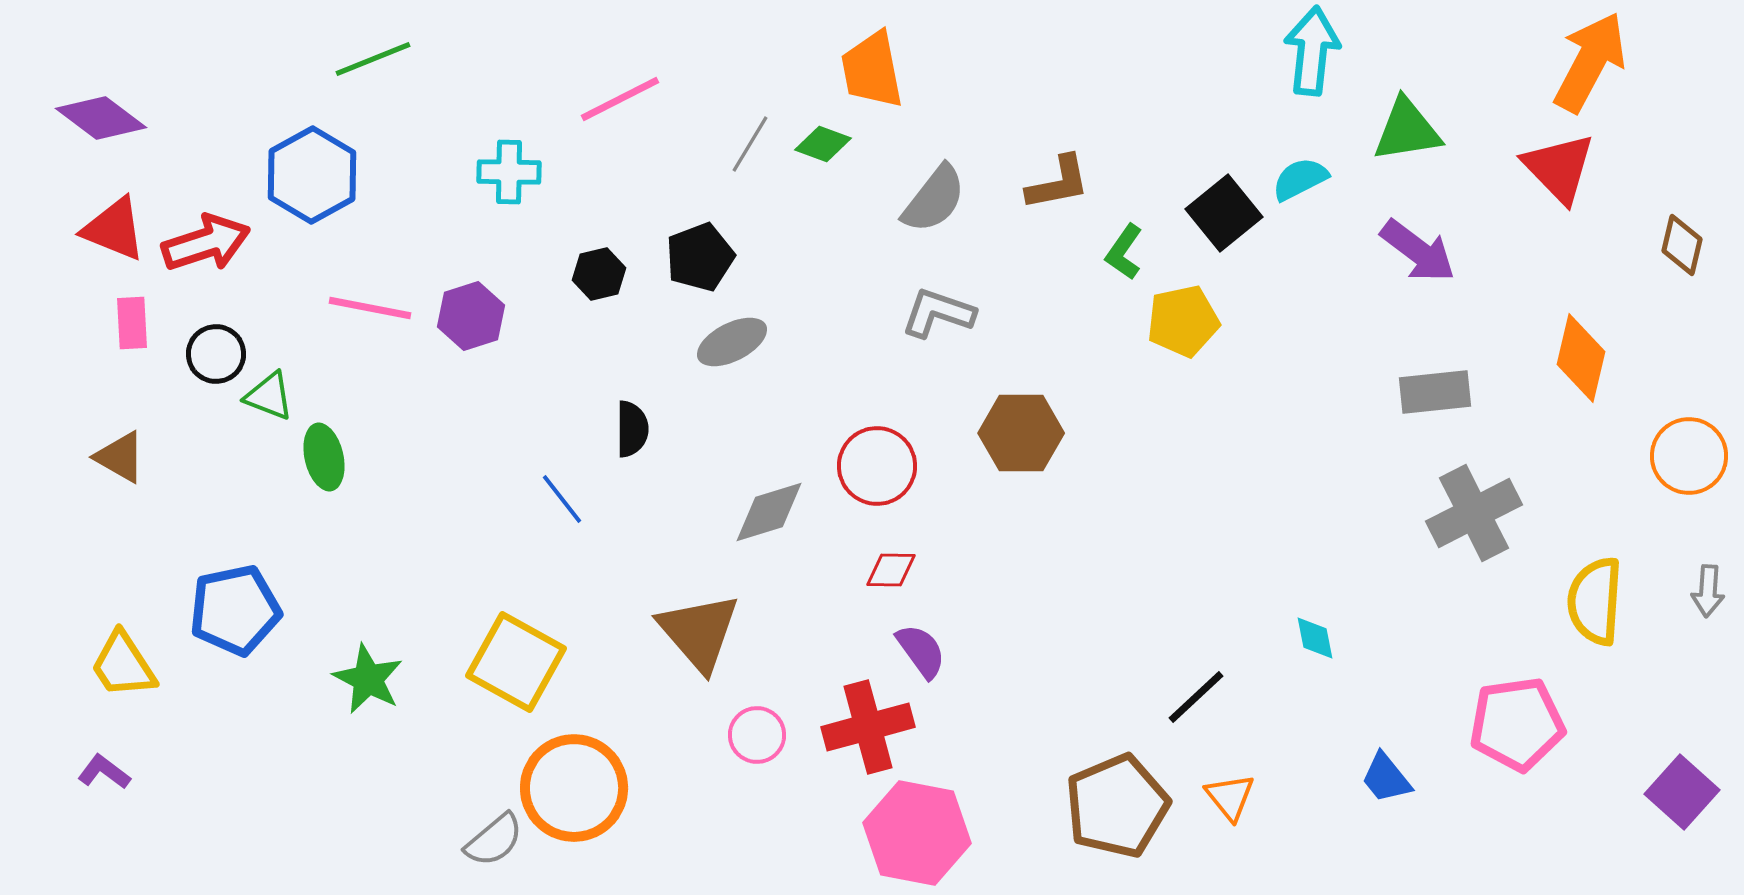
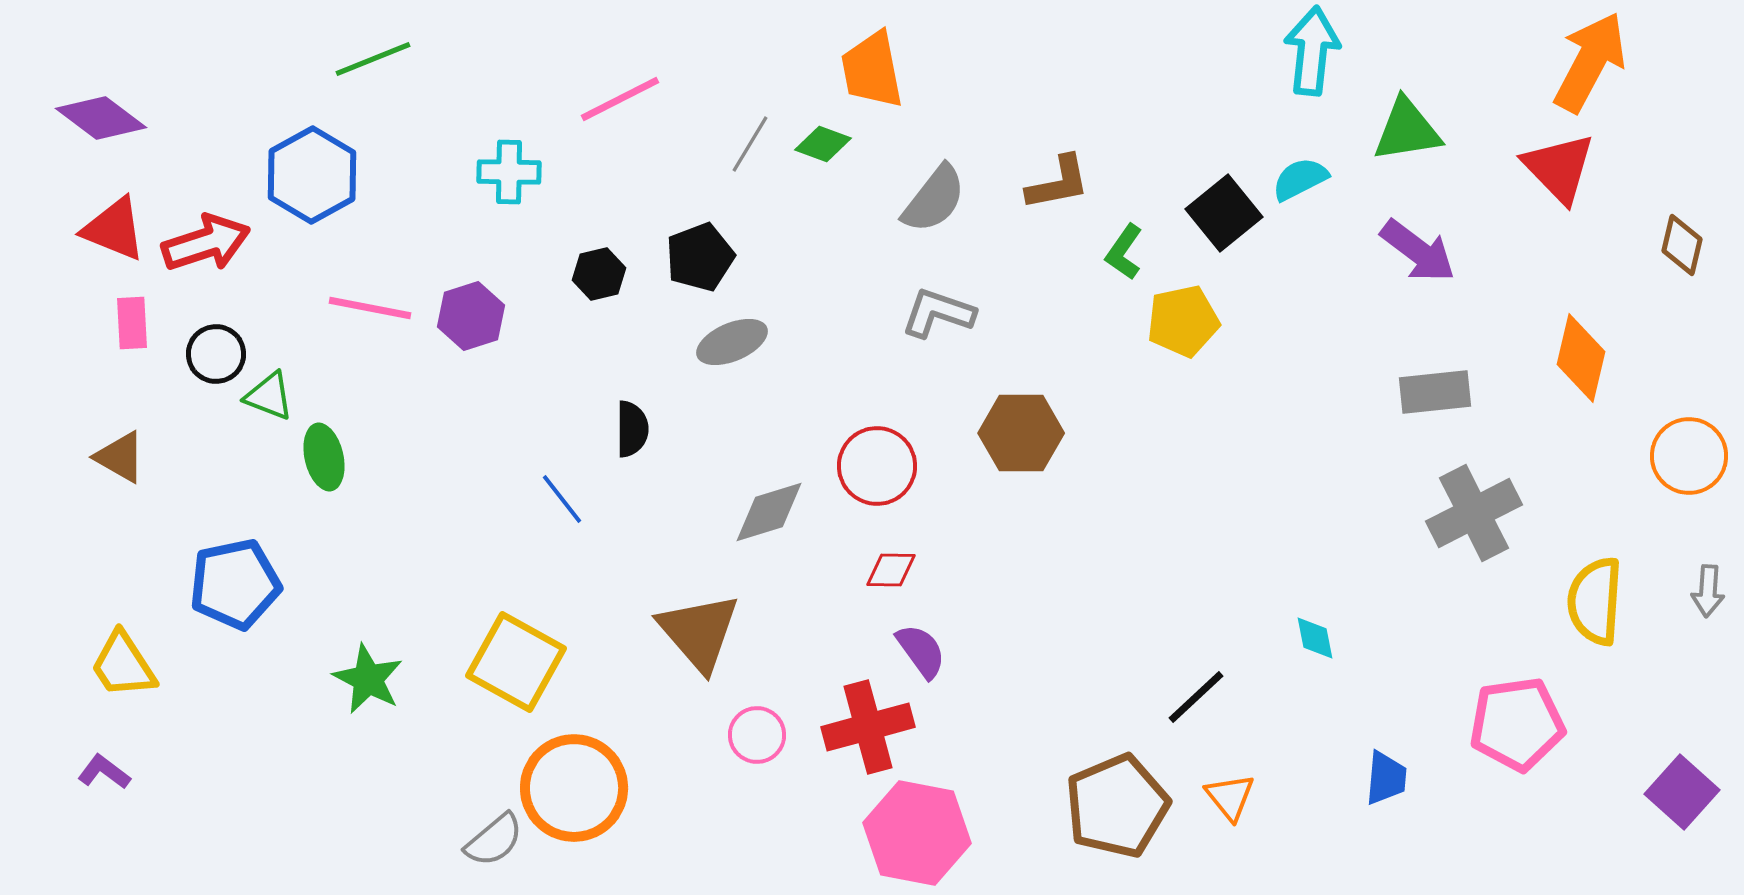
gray ellipse at (732, 342): rotated 4 degrees clockwise
blue pentagon at (235, 610): moved 26 px up
blue trapezoid at (1386, 778): rotated 136 degrees counterclockwise
